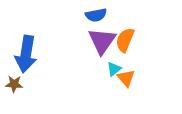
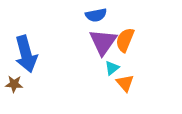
purple triangle: moved 1 px right, 1 px down
blue arrow: rotated 24 degrees counterclockwise
cyan triangle: moved 2 px left, 1 px up
orange triangle: moved 1 px left, 5 px down
